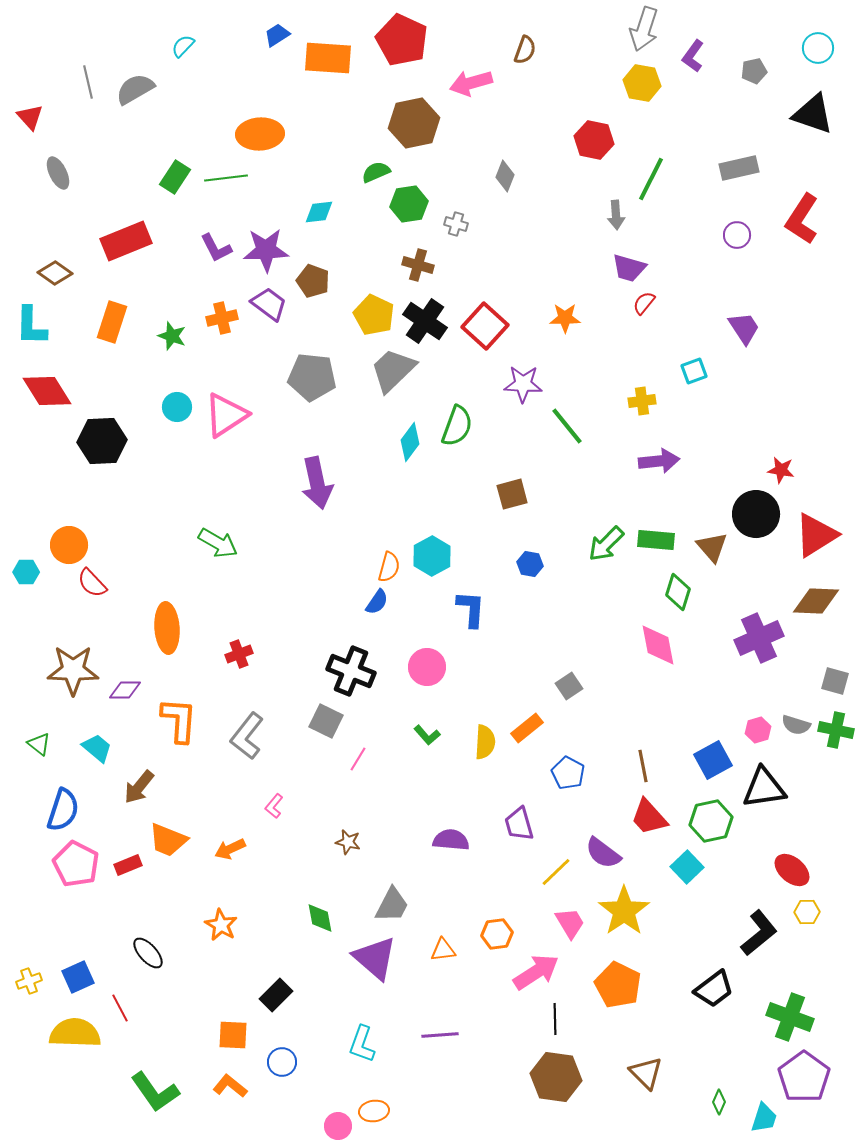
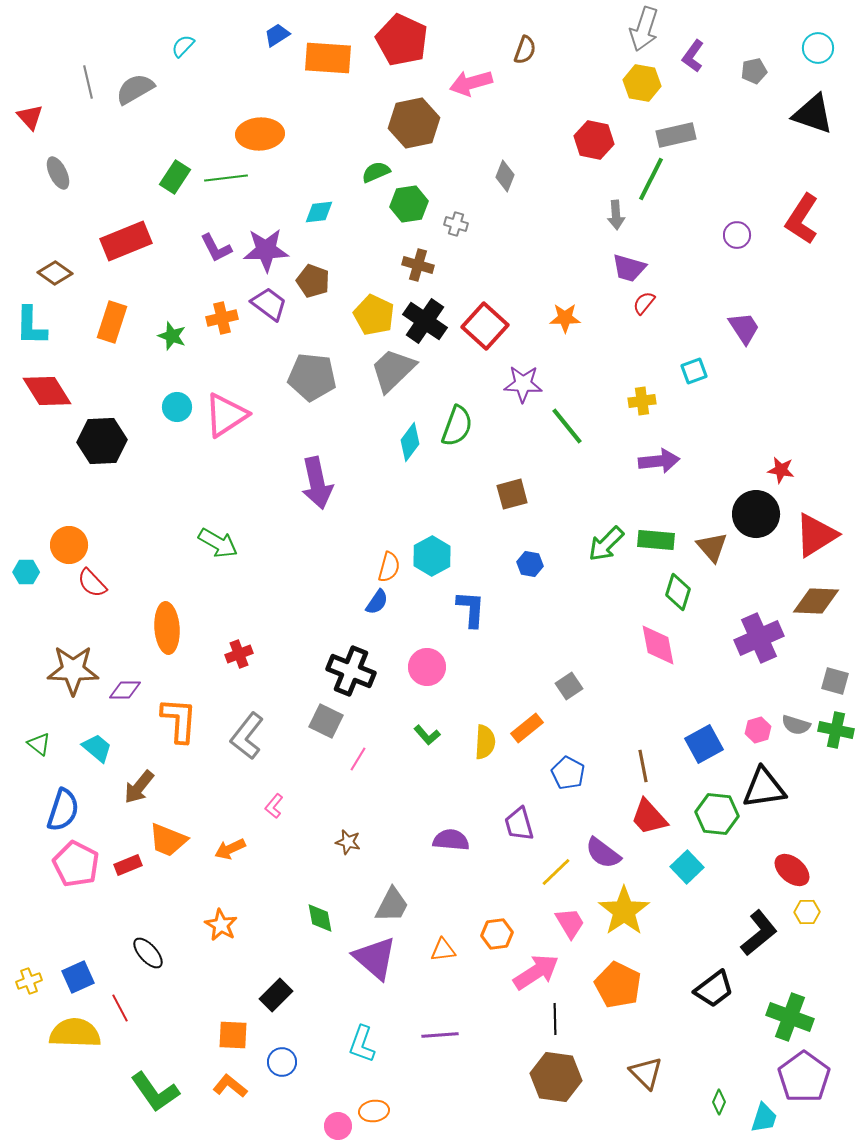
gray rectangle at (739, 168): moved 63 px left, 33 px up
blue square at (713, 760): moved 9 px left, 16 px up
green hexagon at (711, 821): moved 6 px right, 7 px up; rotated 18 degrees clockwise
